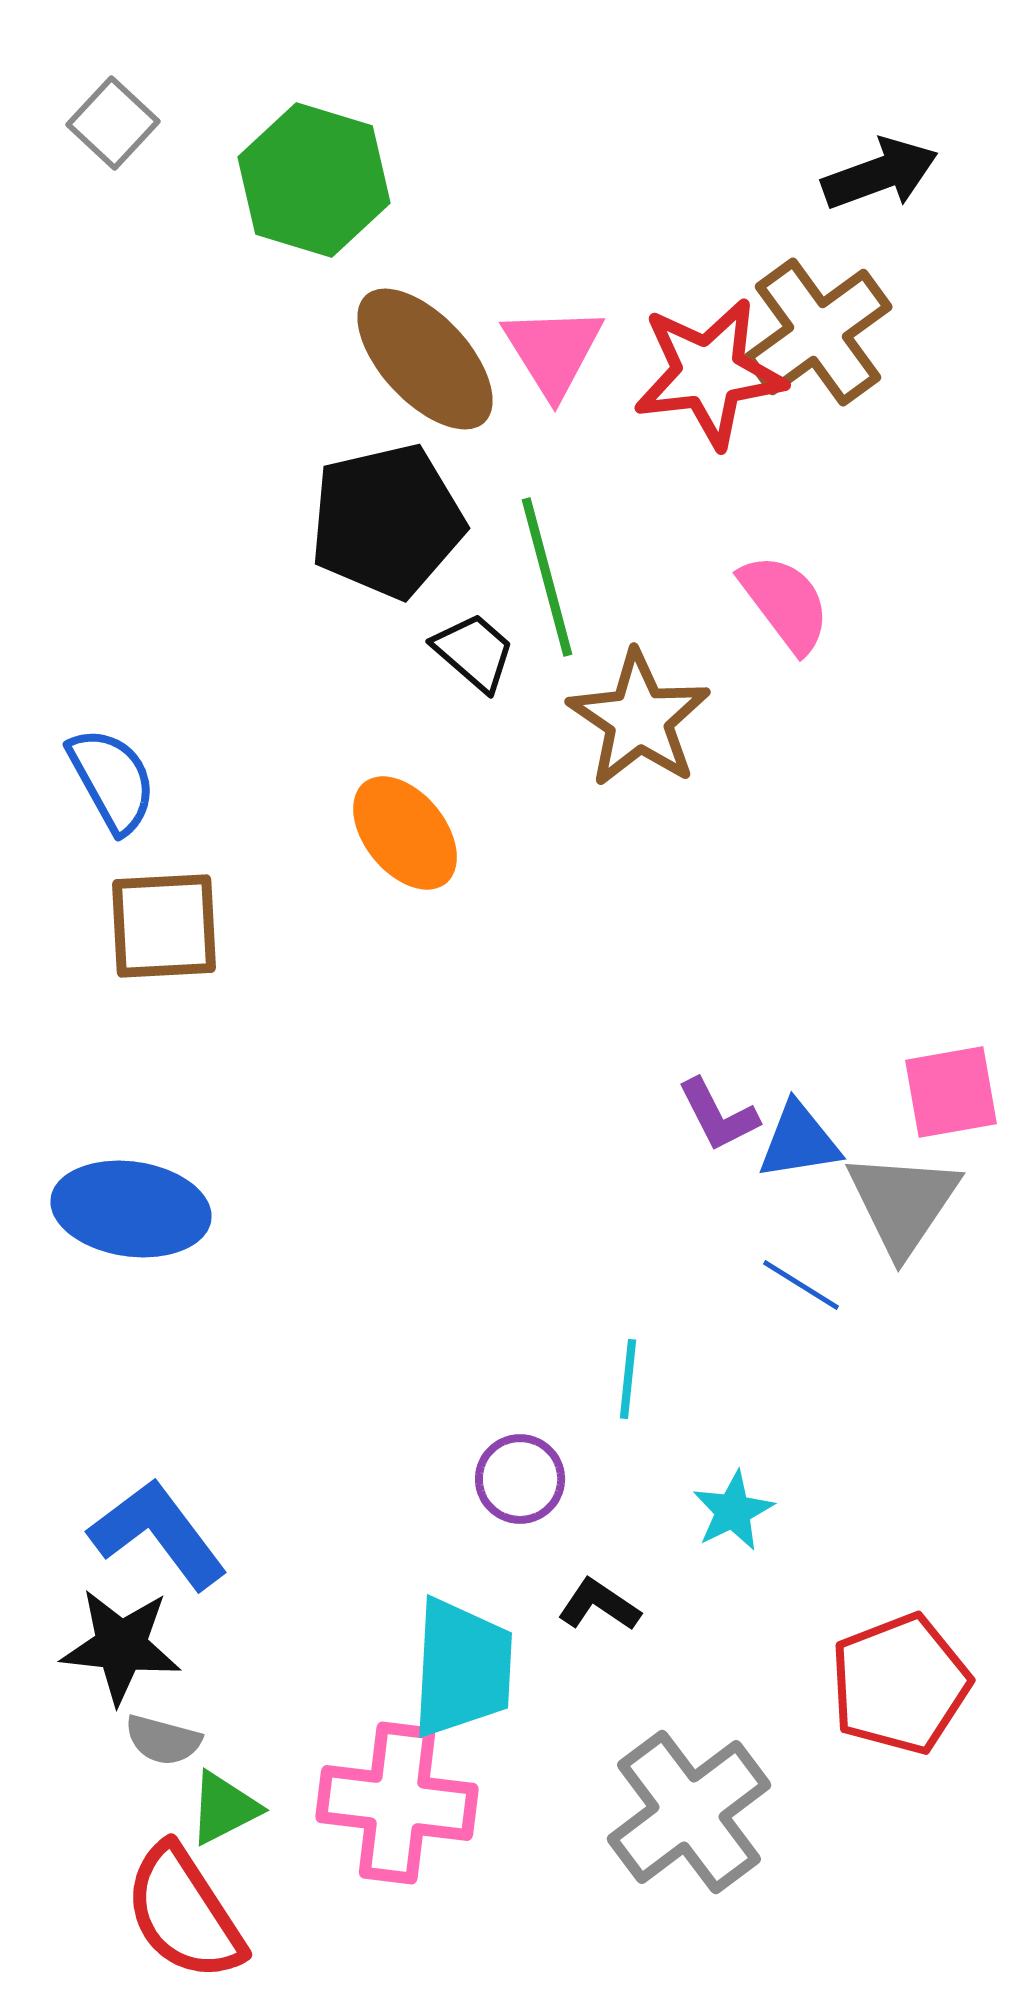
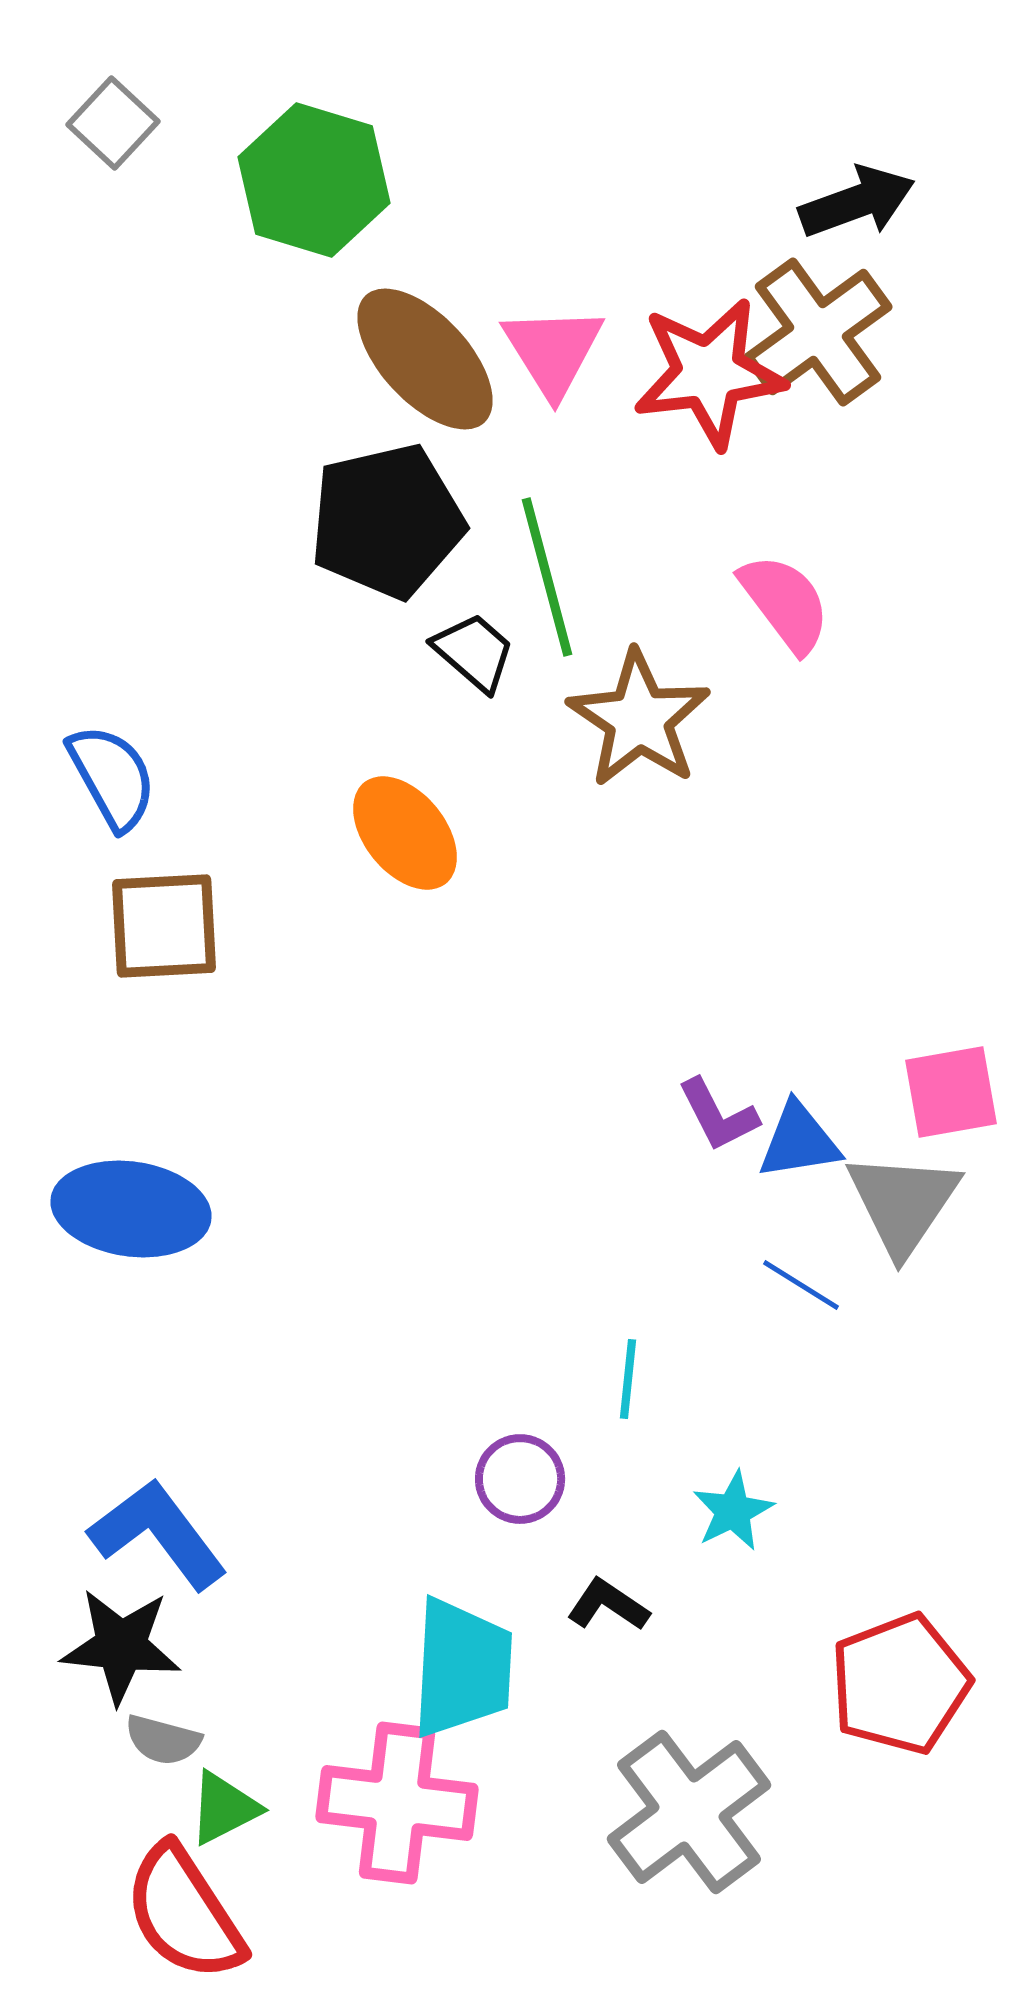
black arrow: moved 23 px left, 28 px down
blue semicircle: moved 3 px up
black L-shape: moved 9 px right
